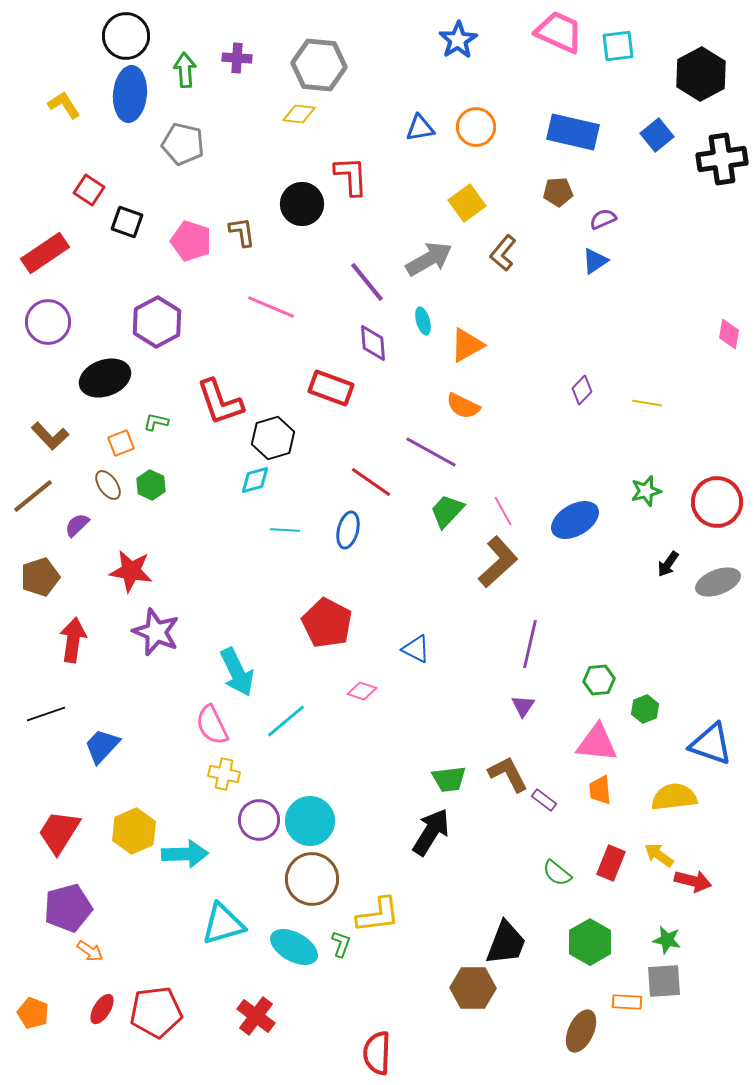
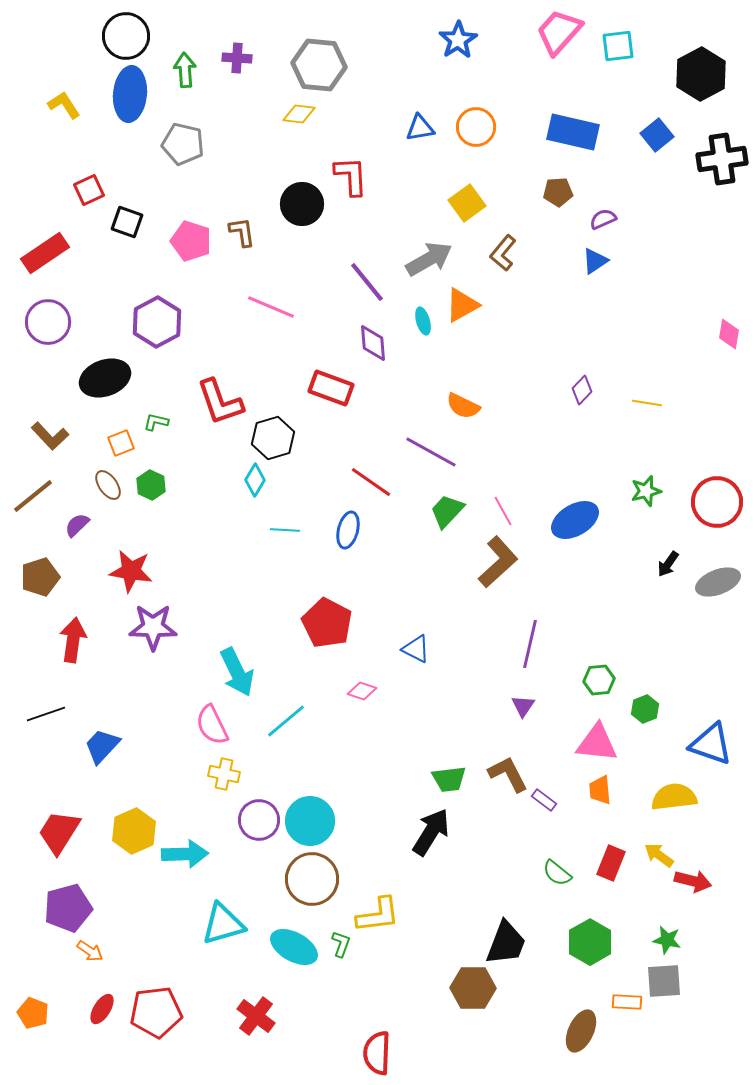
pink trapezoid at (559, 32): rotated 72 degrees counterclockwise
red square at (89, 190): rotated 32 degrees clockwise
orange triangle at (467, 345): moved 5 px left, 40 px up
cyan diamond at (255, 480): rotated 44 degrees counterclockwise
purple star at (156, 632): moved 3 px left, 5 px up; rotated 21 degrees counterclockwise
